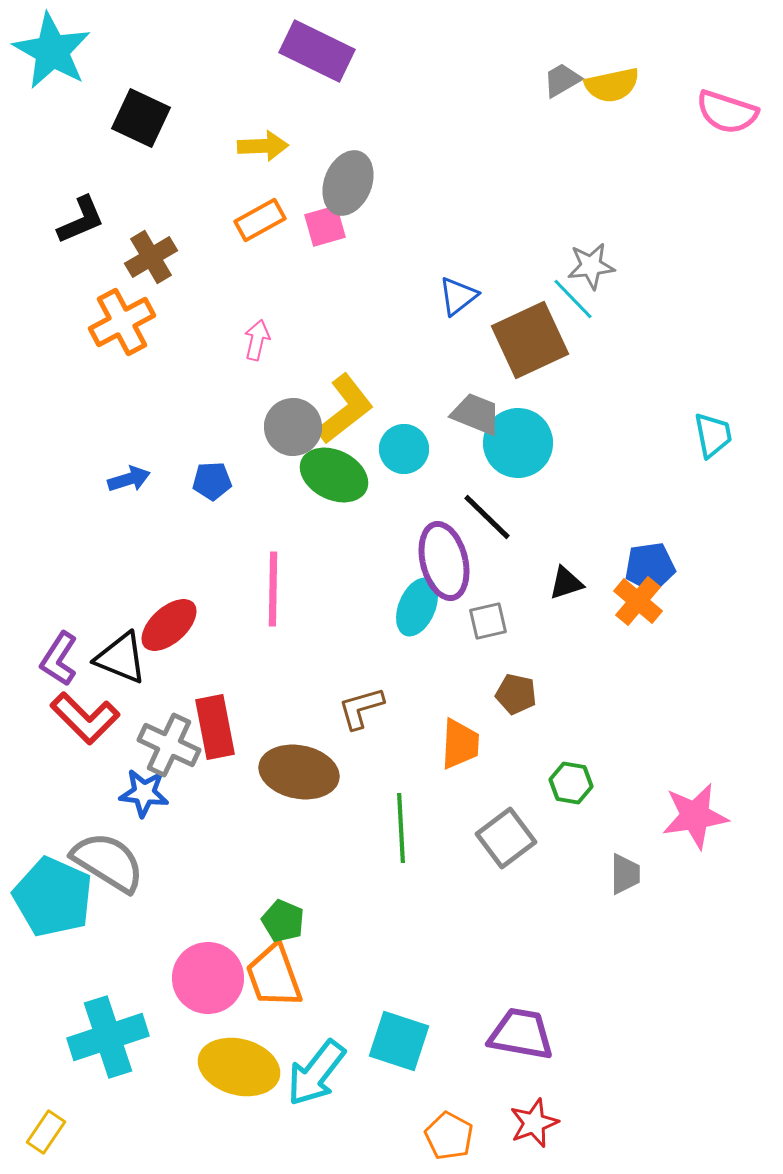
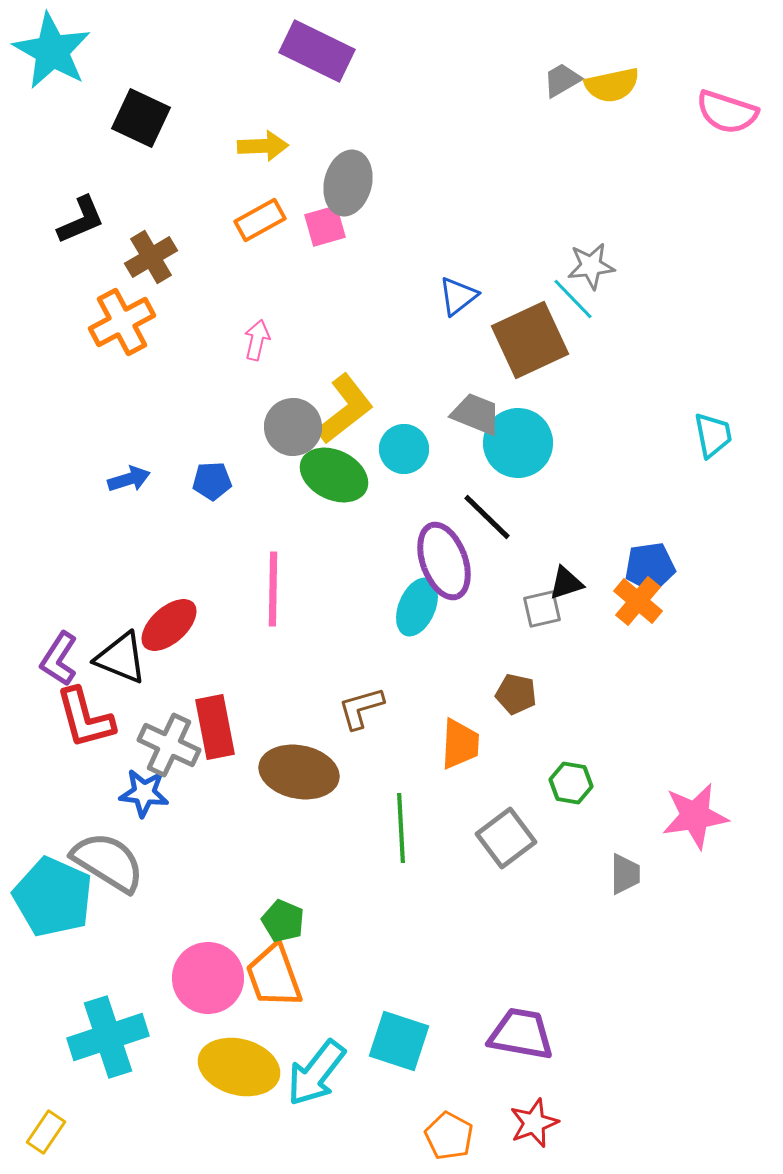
gray ellipse at (348, 183): rotated 8 degrees counterclockwise
purple ellipse at (444, 561): rotated 6 degrees counterclockwise
gray square at (488, 621): moved 54 px right, 12 px up
red L-shape at (85, 718): rotated 30 degrees clockwise
